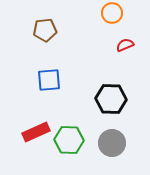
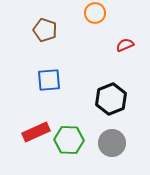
orange circle: moved 17 px left
brown pentagon: rotated 25 degrees clockwise
black hexagon: rotated 24 degrees counterclockwise
